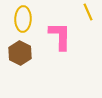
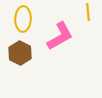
yellow line: rotated 18 degrees clockwise
pink L-shape: rotated 60 degrees clockwise
